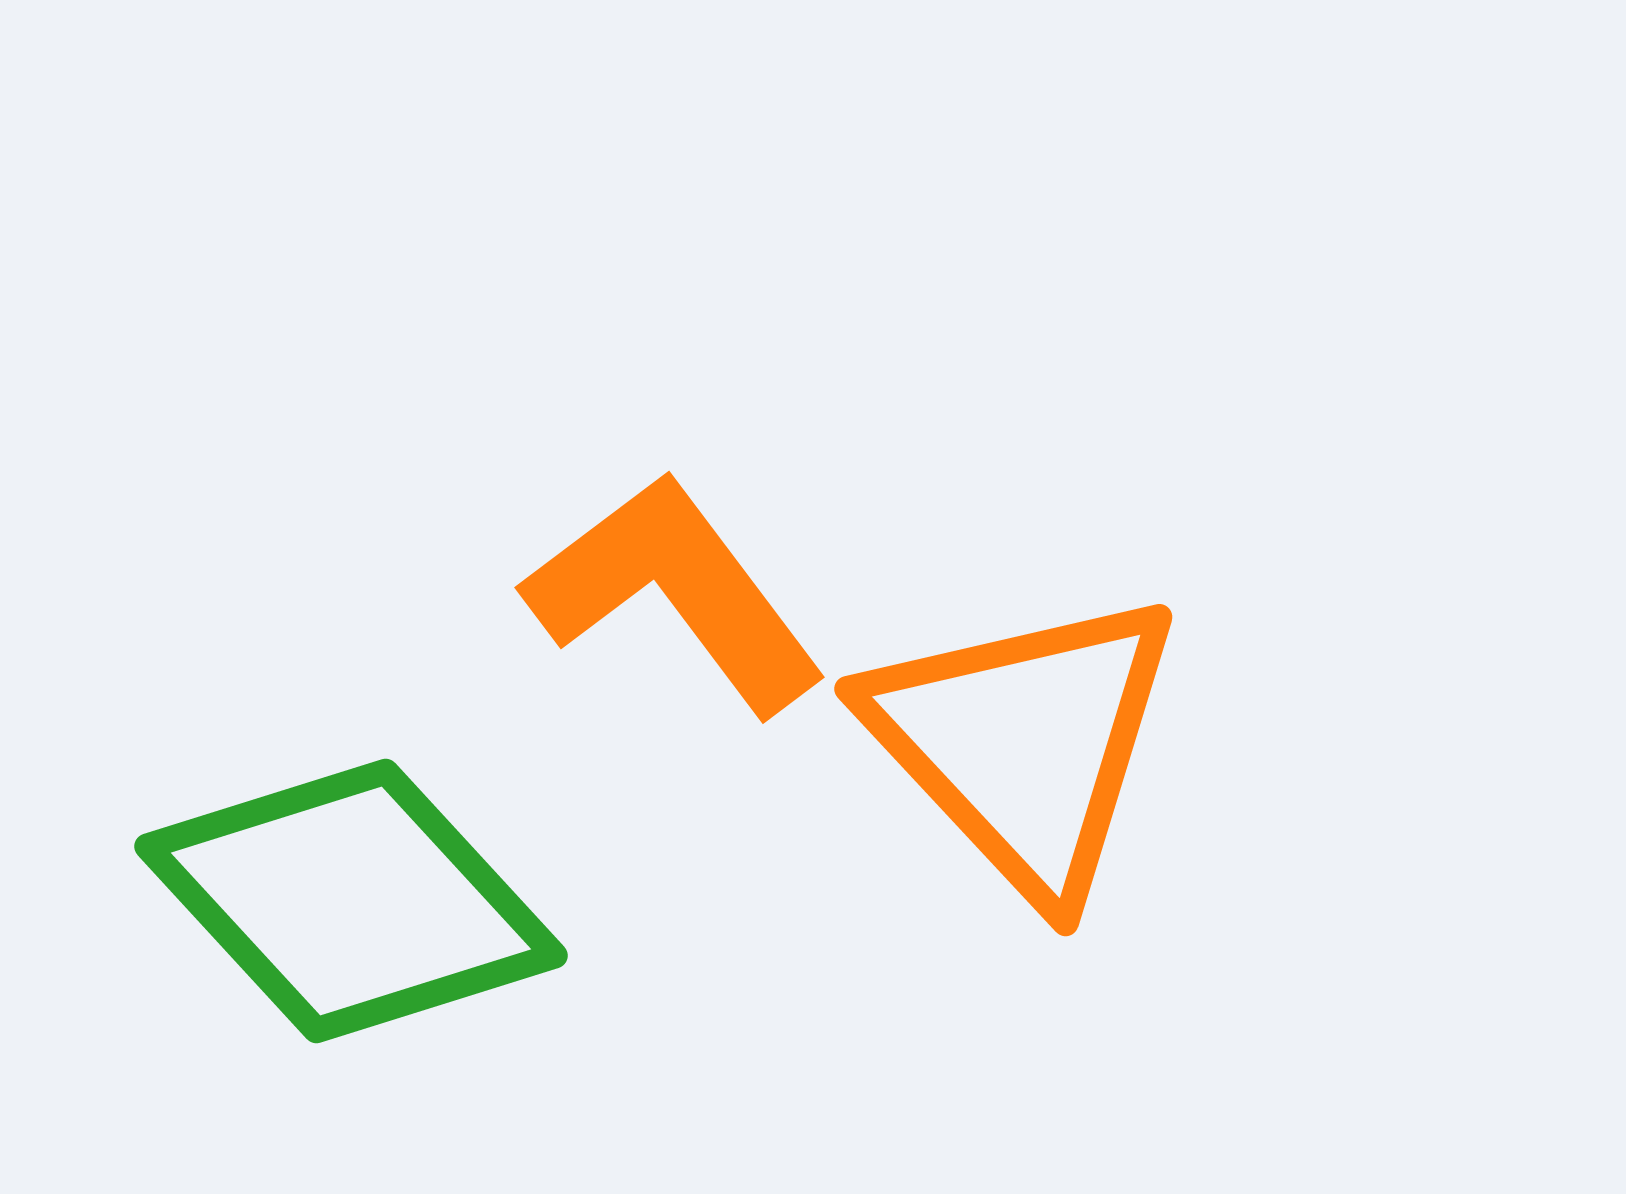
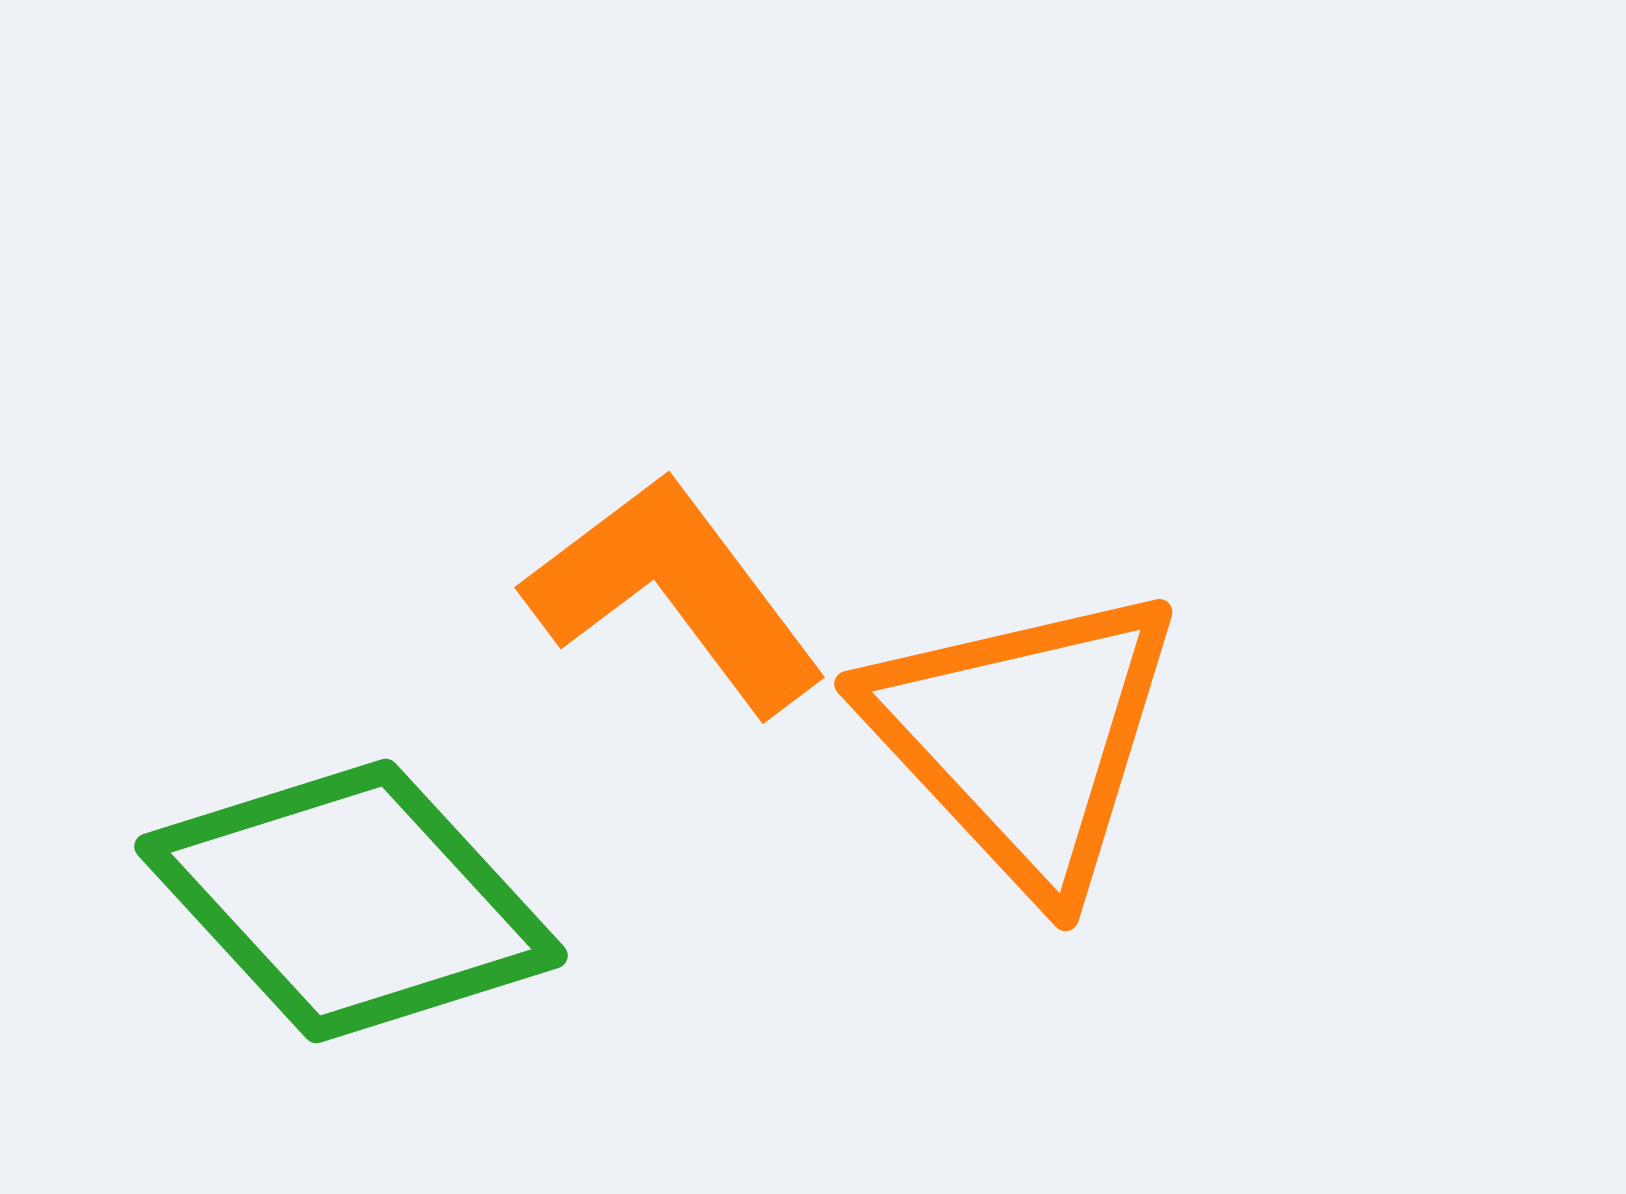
orange triangle: moved 5 px up
